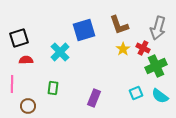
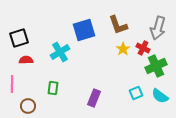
brown L-shape: moved 1 px left
cyan cross: rotated 12 degrees clockwise
